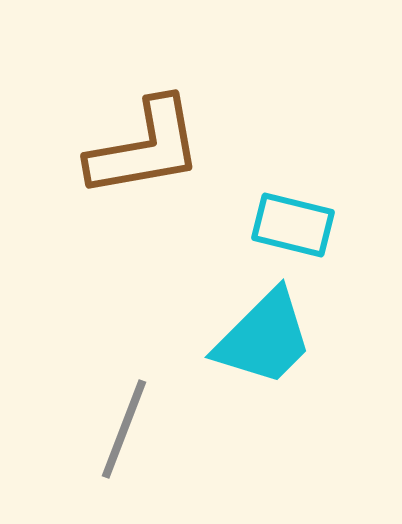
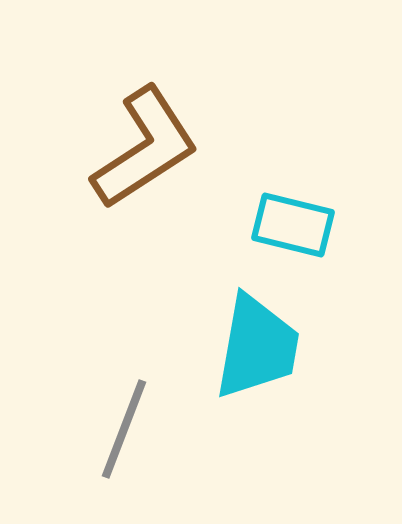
brown L-shape: rotated 23 degrees counterclockwise
cyan trapezoid: moved 7 px left, 9 px down; rotated 35 degrees counterclockwise
